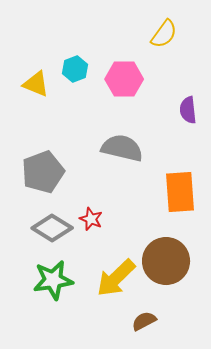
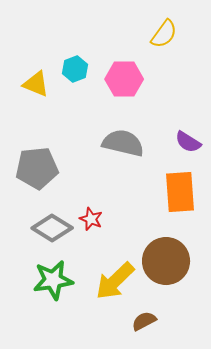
purple semicircle: moved 32 px down; rotated 52 degrees counterclockwise
gray semicircle: moved 1 px right, 5 px up
gray pentagon: moved 6 px left, 4 px up; rotated 15 degrees clockwise
yellow arrow: moved 1 px left, 3 px down
